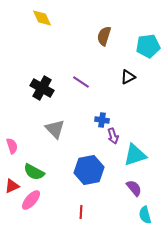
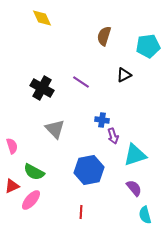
black triangle: moved 4 px left, 2 px up
